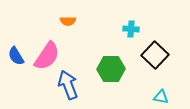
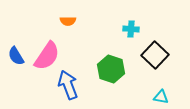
green hexagon: rotated 20 degrees clockwise
